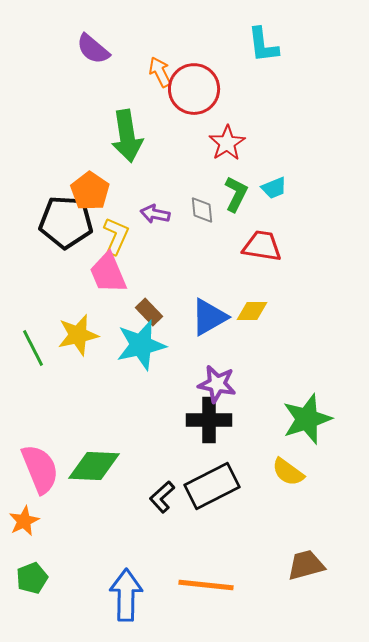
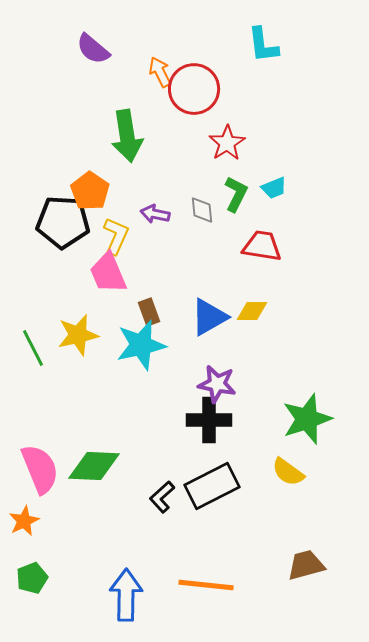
black pentagon: moved 3 px left
brown rectangle: rotated 24 degrees clockwise
